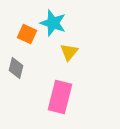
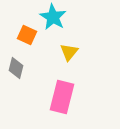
cyan star: moved 6 px up; rotated 12 degrees clockwise
orange square: moved 1 px down
pink rectangle: moved 2 px right
